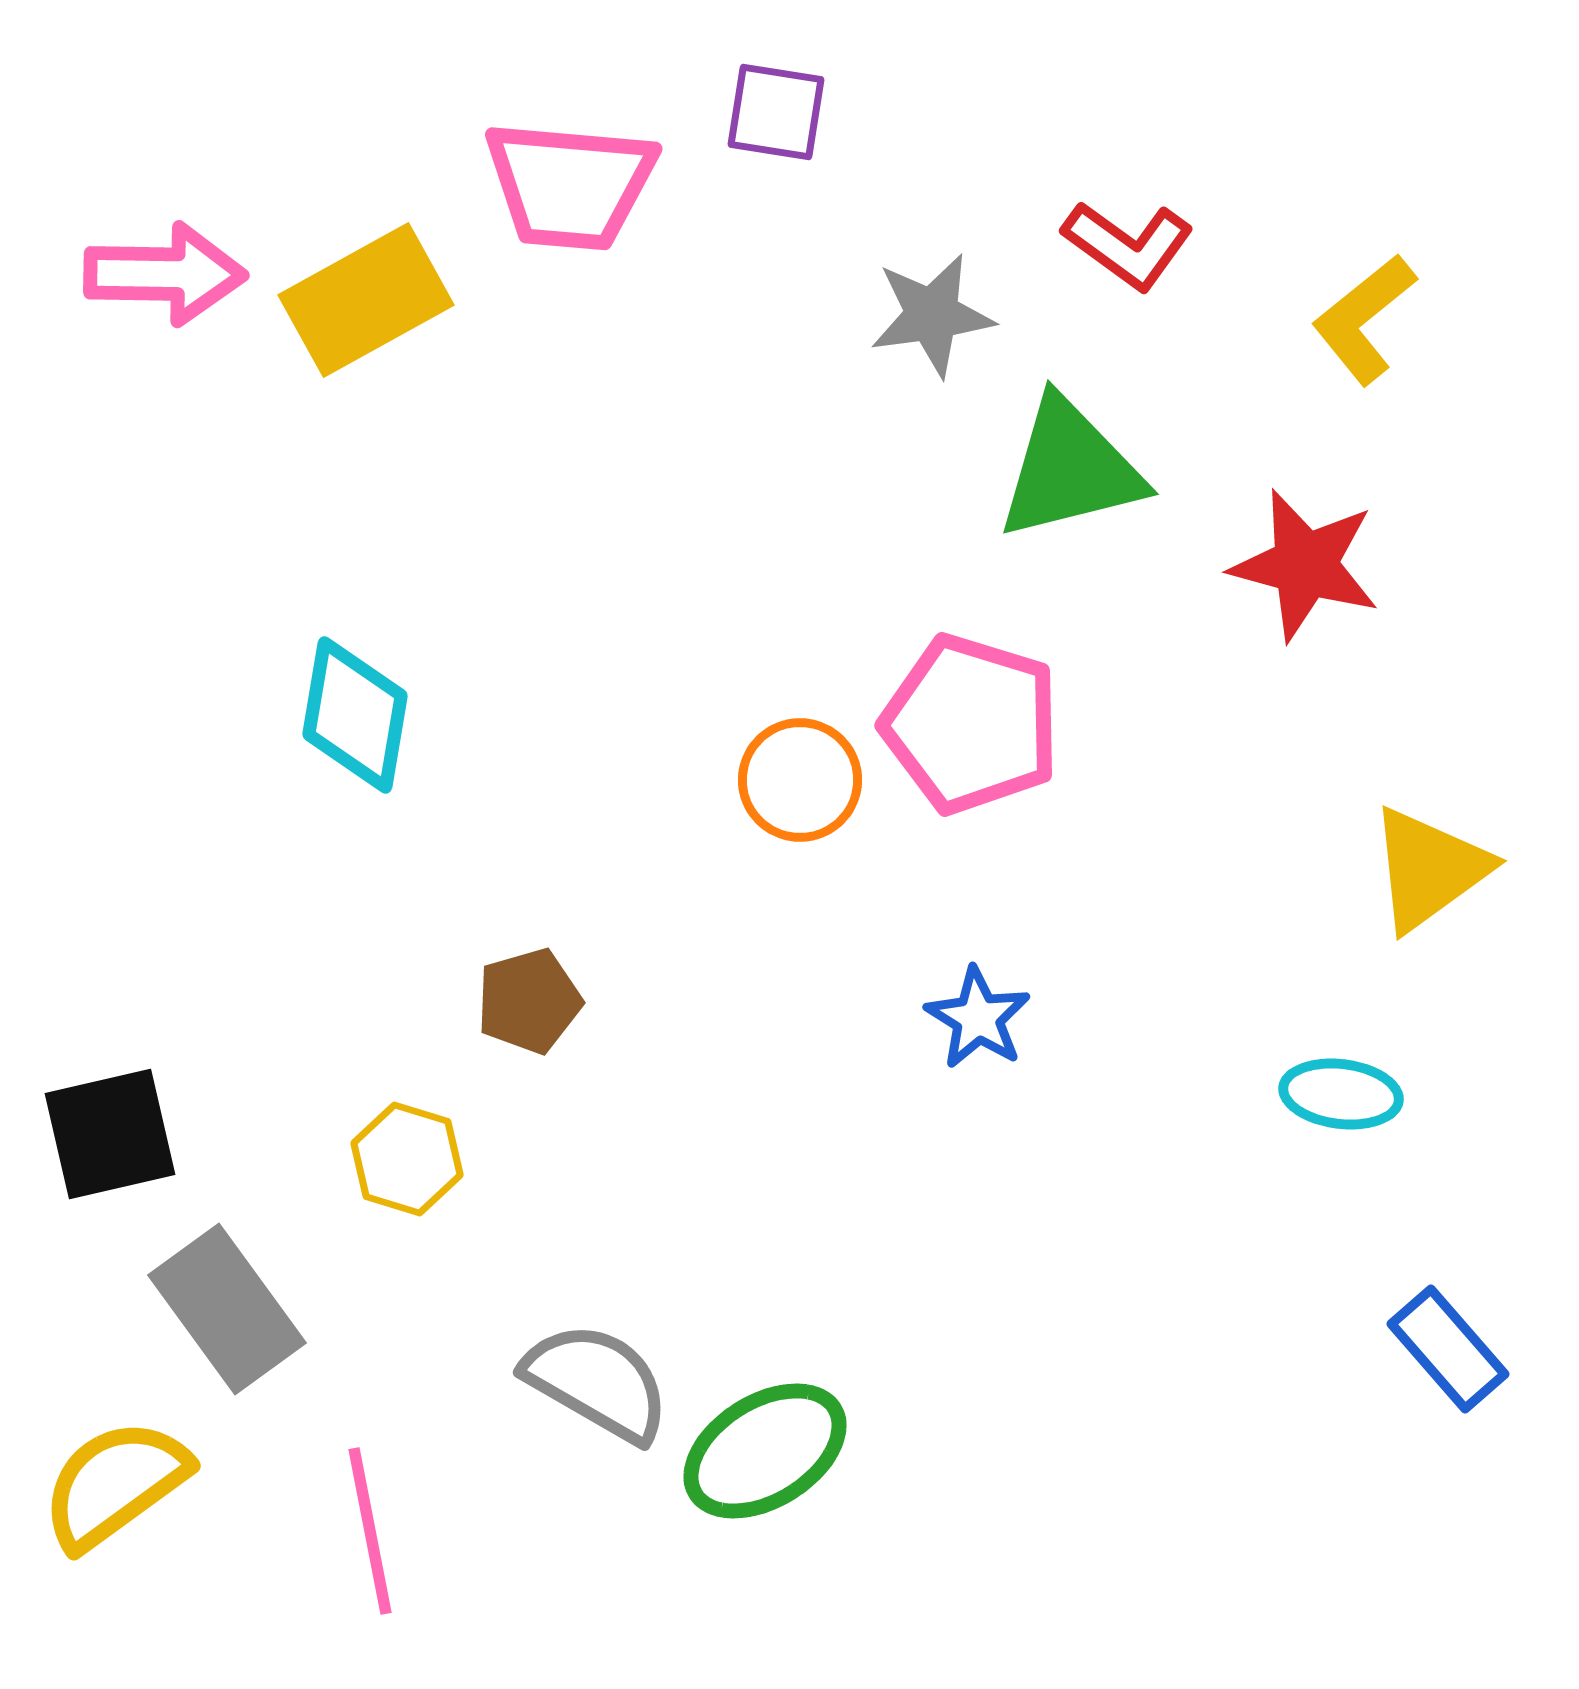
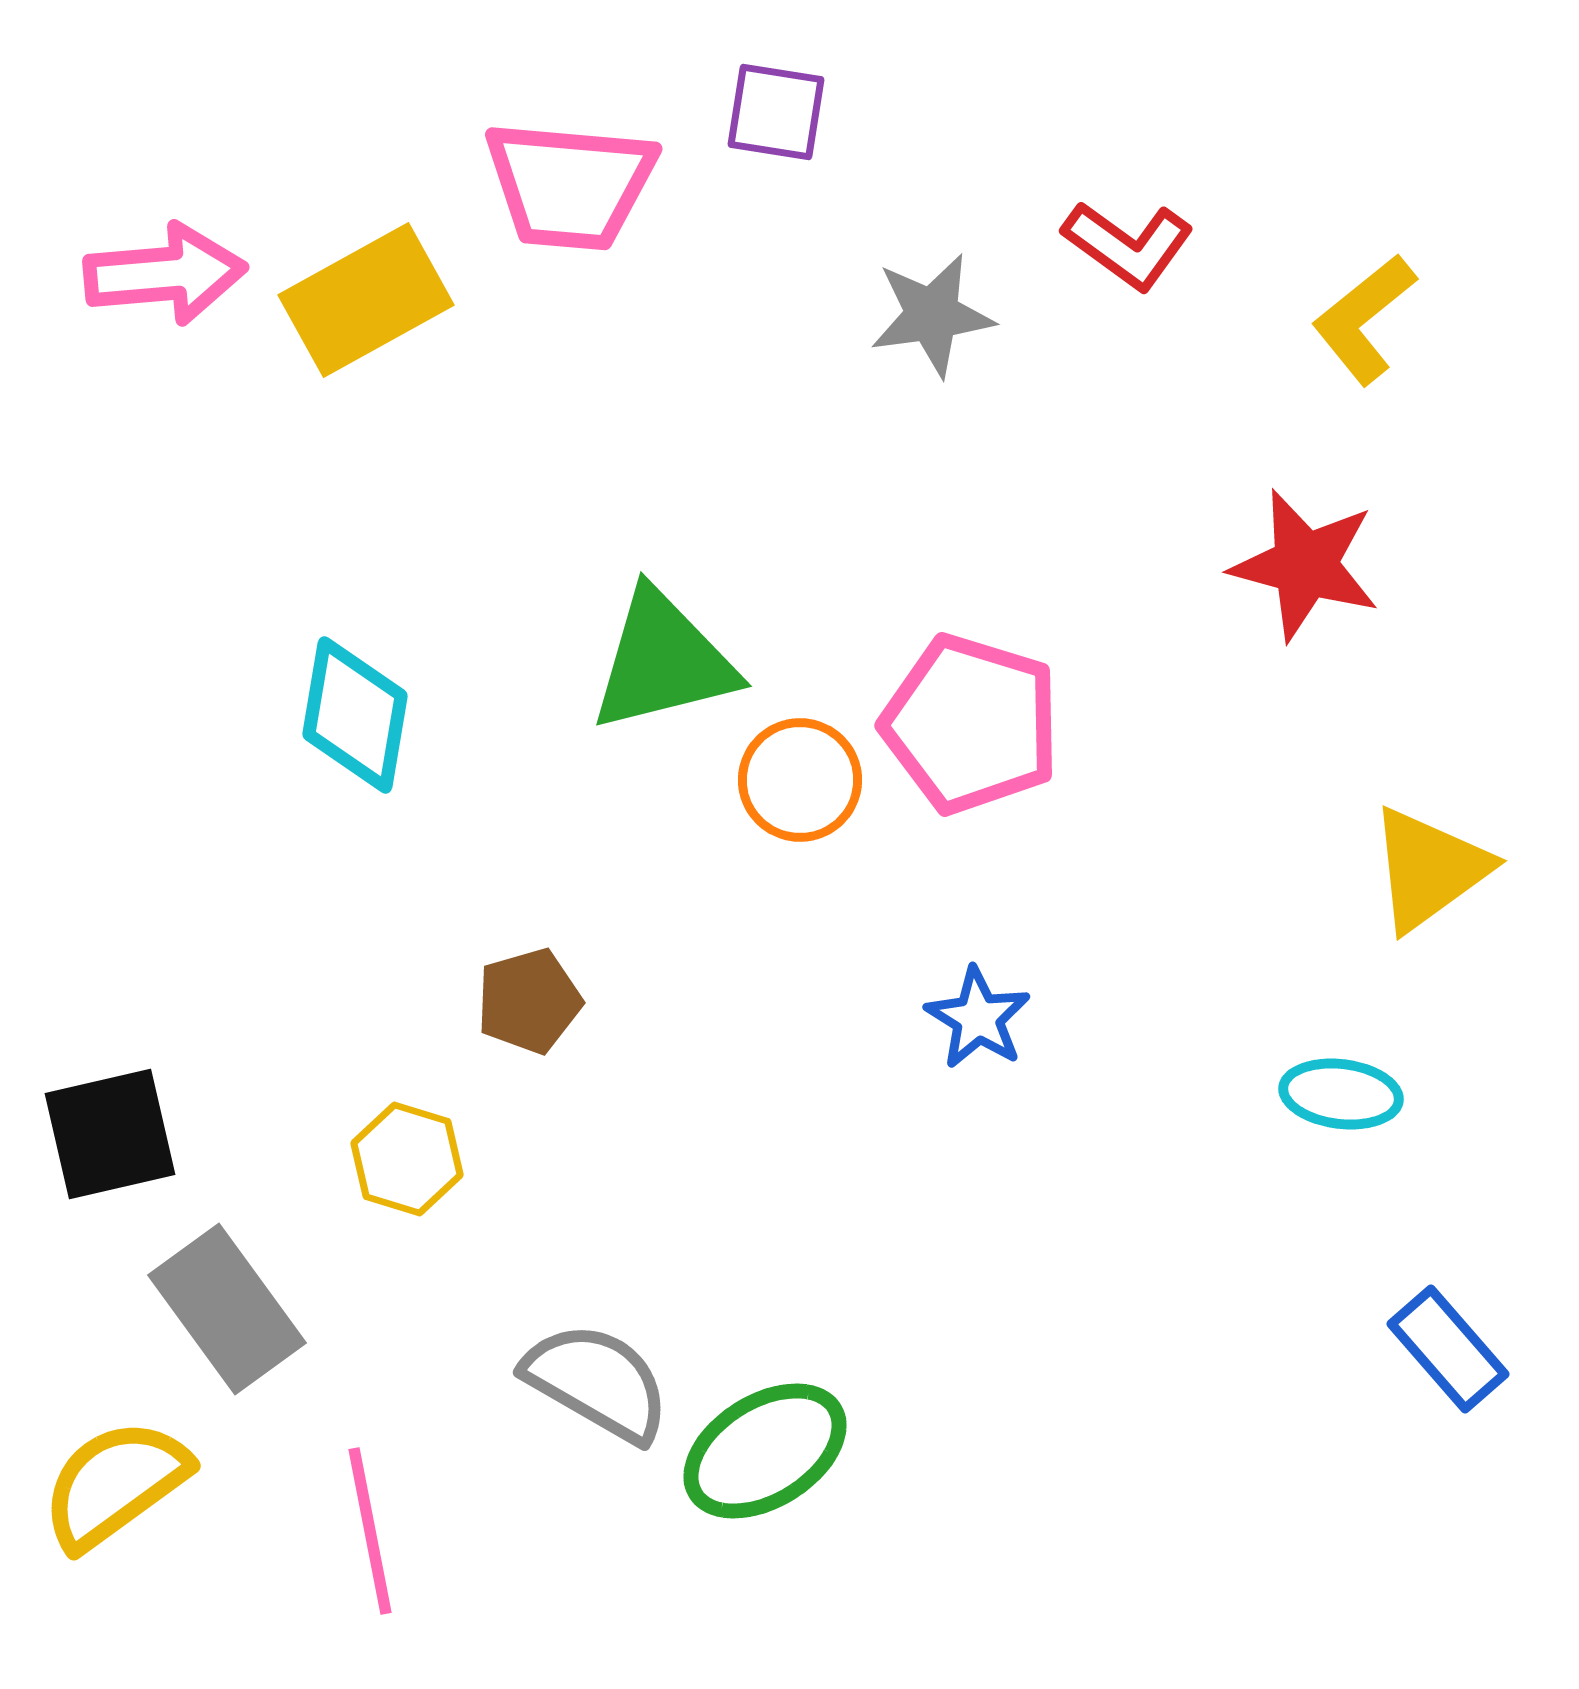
pink arrow: rotated 6 degrees counterclockwise
green triangle: moved 407 px left, 192 px down
